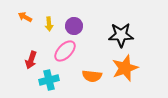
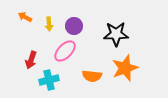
black star: moved 5 px left, 1 px up
